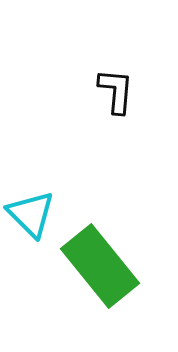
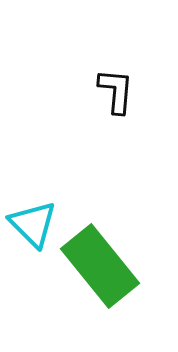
cyan triangle: moved 2 px right, 10 px down
